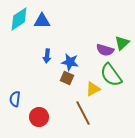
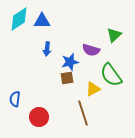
green triangle: moved 8 px left, 8 px up
purple semicircle: moved 14 px left
blue arrow: moved 7 px up
blue star: rotated 24 degrees counterclockwise
brown square: rotated 32 degrees counterclockwise
brown line: rotated 10 degrees clockwise
